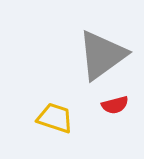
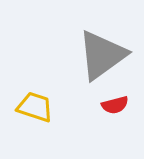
yellow trapezoid: moved 20 px left, 11 px up
